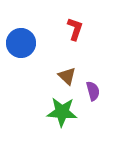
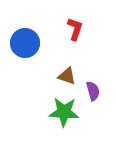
blue circle: moved 4 px right
brown triangle: rotated 24 degrees counterclockwise
green star: moved 2 px right
